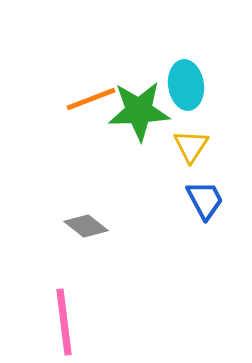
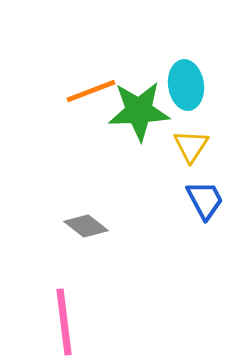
orange line: moved 8 px up
